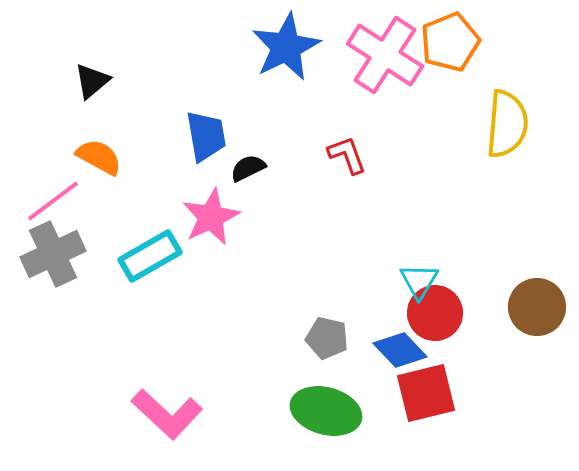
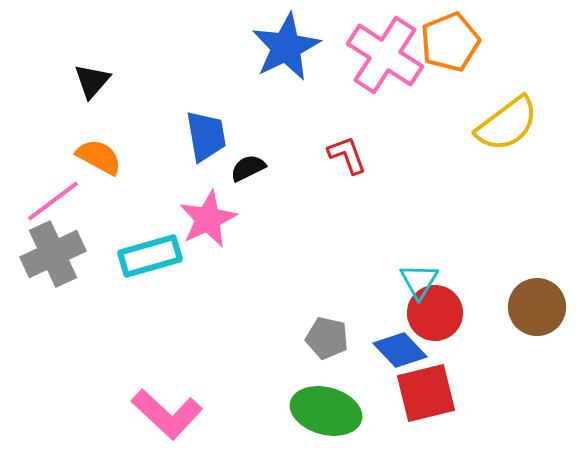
black triangle: rotated 9 degrees counterclockwise
yellow semicircle: rotated 48 degrees clockwise
pink star: moved 3 px left, 2 px down
cyan rectangle: rotated 14 degrees clockwise
